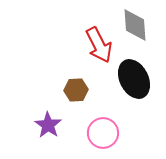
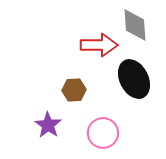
red arrow: rotated 63 degrees counterclockwise
brown hexagon: moved 2 px left
